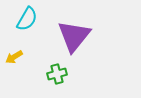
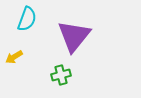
cyan semicircle: rotated 10 degrees counterclockwise
green cross: moved 4 px right, 1 px down
